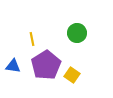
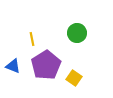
blue triangle: rotated 14 degrees clockwise
yellow square: moved 2 px right, 3 px down
